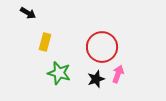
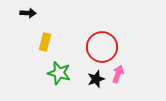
black arrow: rotated 28 degrees counterclockwise
